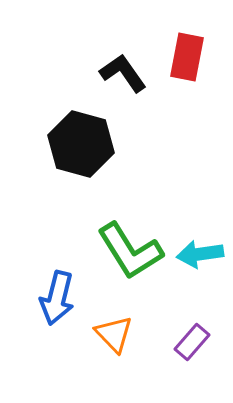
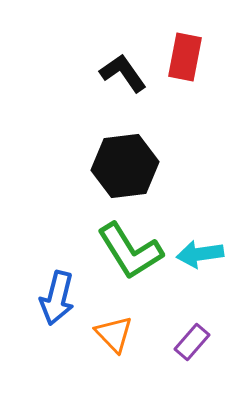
red rectangle: moved 2 px left
black hexagon: moved 44 px right, 22 px down; rotated 22 degrees counterclockwise
